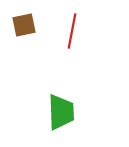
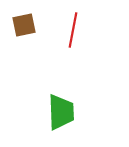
red line: moved 1 px right, 1 px up
